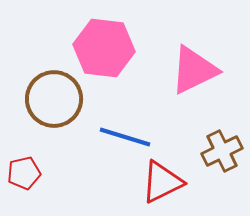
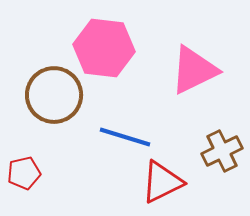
brown circle: moved 4 px up
